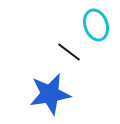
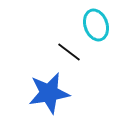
blue star: moved 1 px left, 1 px up
